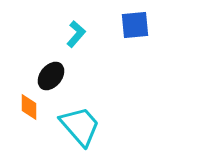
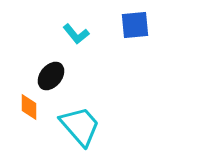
cyan L-shape: rotated 100 degrees clockwise
